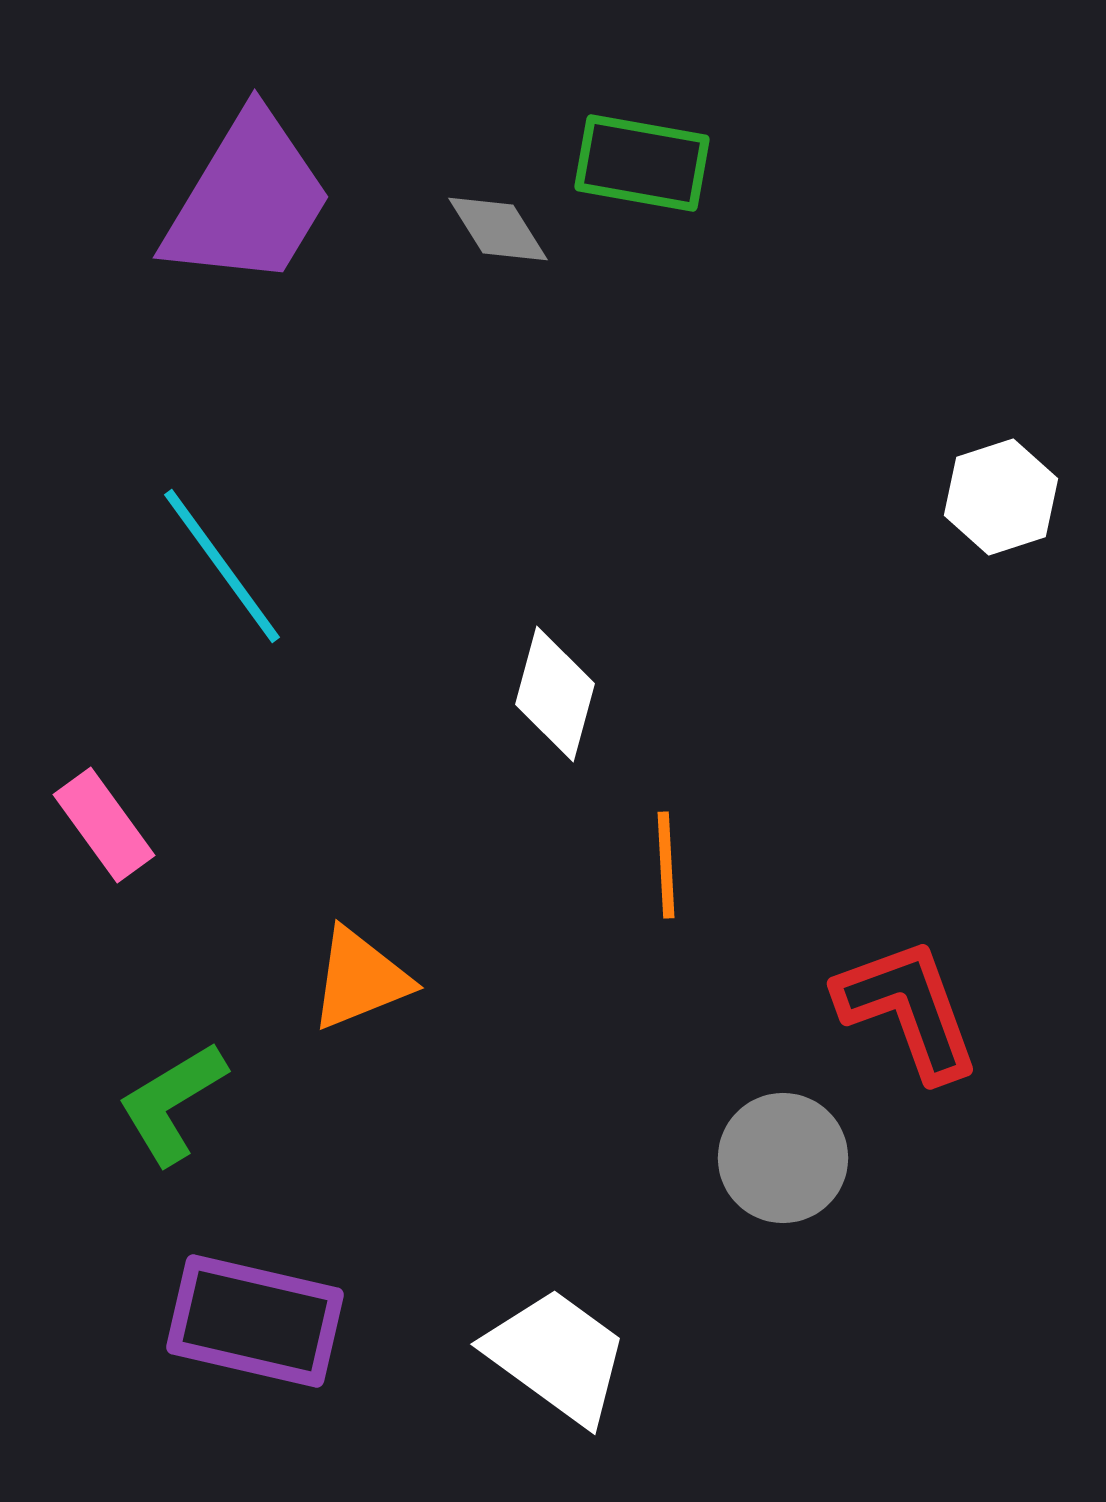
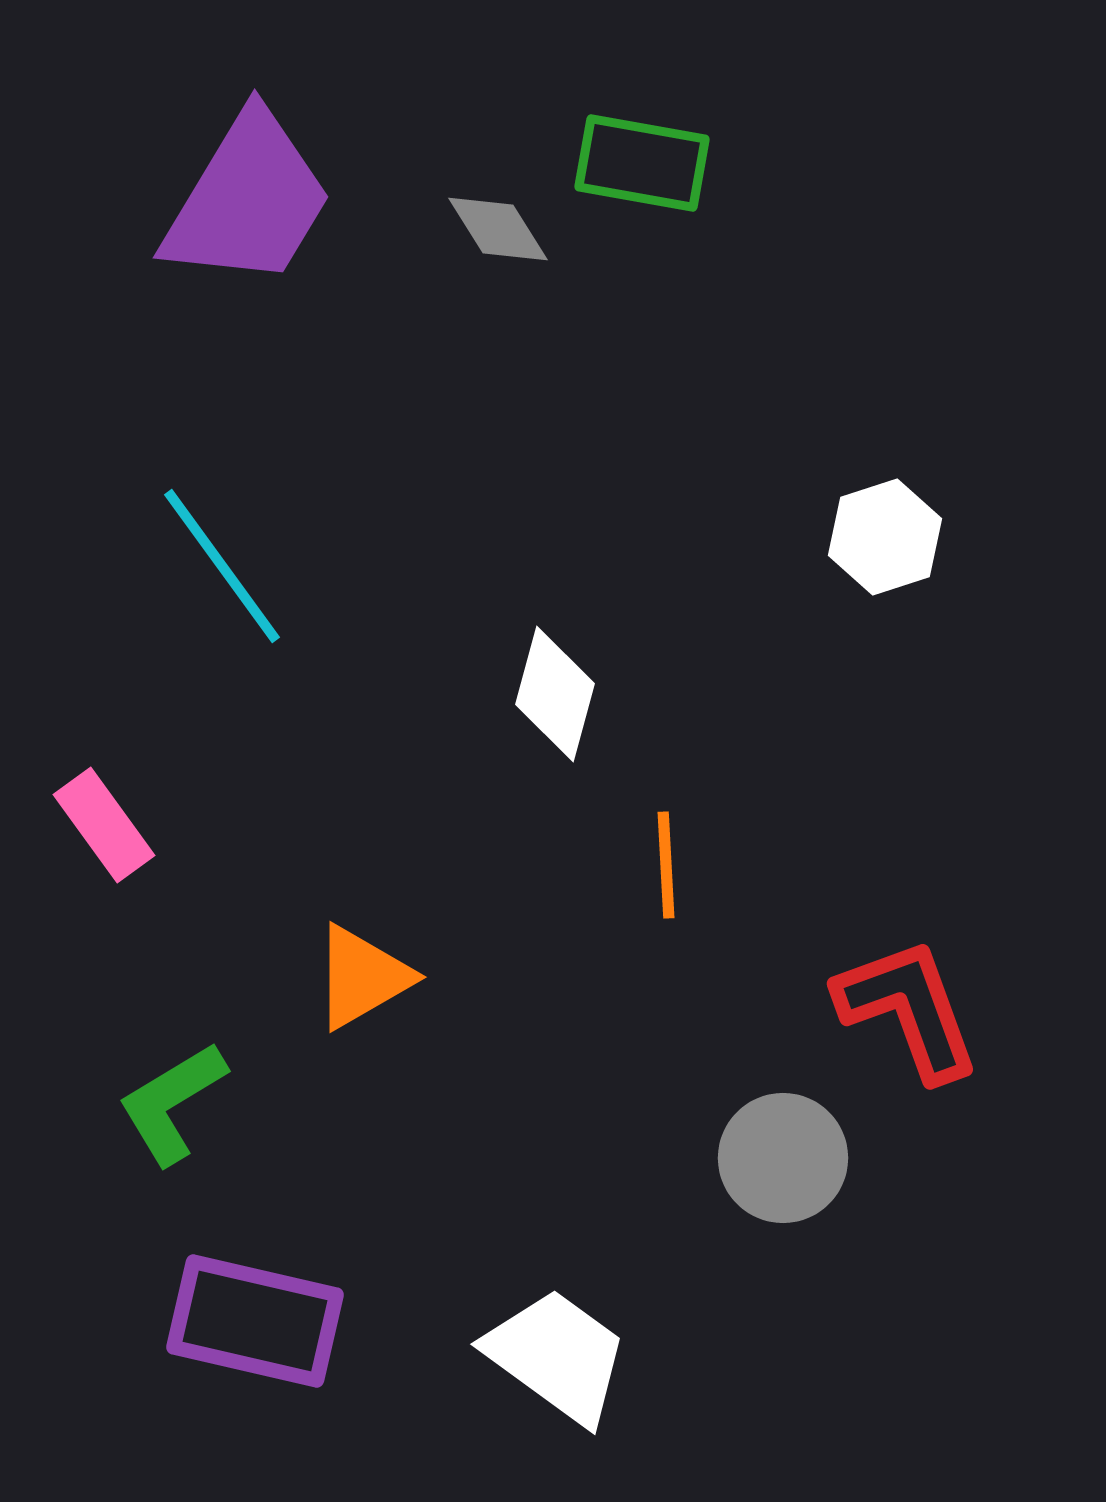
white hexagon: moved 116 px left, 40 px down
orange triangle: moved 2 px right, 2 px up; rotated 8 degrees counterclockwise
